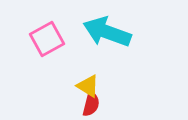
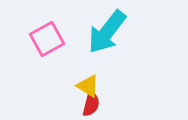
cyan arrow: rotated 72 degrees counterclockwise
